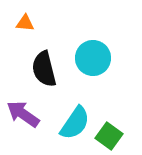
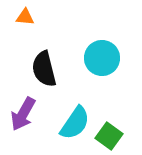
orange triangle: moved 6 px up
cyan circle: moved 9 px right
purple arrow: rotated 96 degrees counterclockwise
